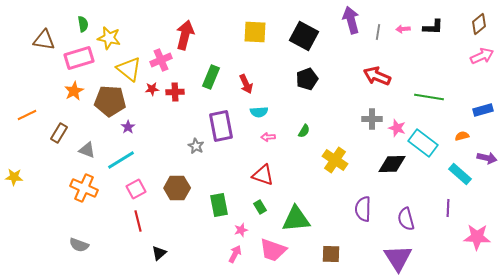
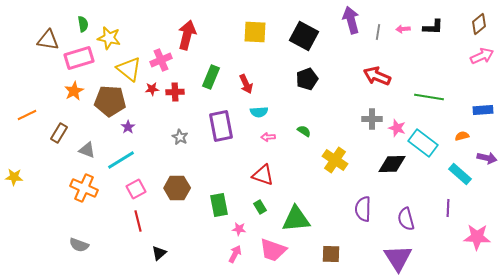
red arrow at (185, 35): moved 2 px right
brown triangle at (44, 40): moved 4 px right
blue rectangle at (483, 110): rotated 12 degrees clockwise
green semicircle at (304, 131): rotated 88 degrees counterclockwise
gray star at (196, 146): moved 16 px left, 9 px up
pink star at (241, 230): moved 2 px left, 1 px up; rotated 24 degrees clockwise
